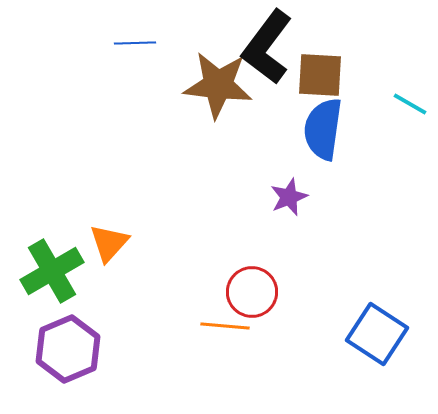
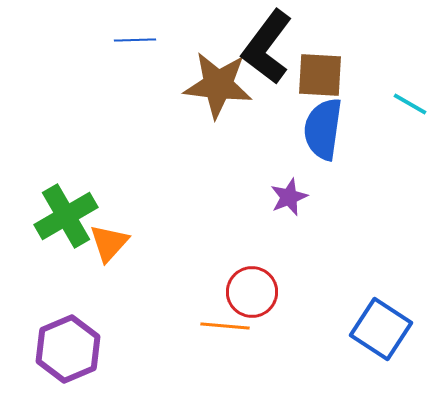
blue line: moved 3 px up
green cross: moved 14 px right, 55 px up
blue square: moved 4 px right, 5 px up
